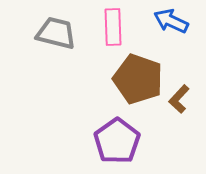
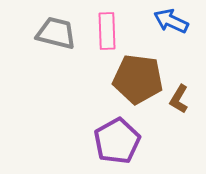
pink rectangle: moved 6 px left, 4 px down
brown pentagon: rotated 12 degrees counterclockwise
brown L-shape: rotated 12 degrees counterclockwise
purple pentagon: rotated 6 degrees clockwise
